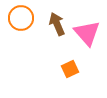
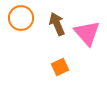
orange square: moved 10 px left, 2 px up
